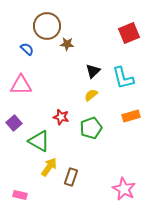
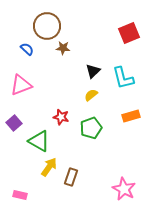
brown star: moved 4 px left, 4 px down
pink triangle: rotated 20 degrees counterclockwise
